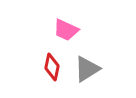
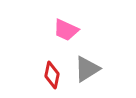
red diamond: moved 8 px down
